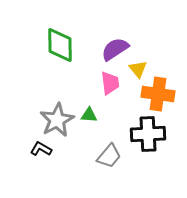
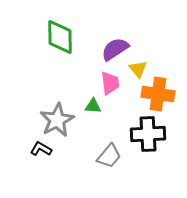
green diamond: moved 8 px up
green triangle: moved 4 px right, 9 px up
